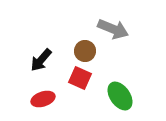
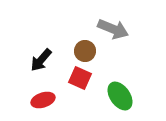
red ellipse: moved 1 px down
